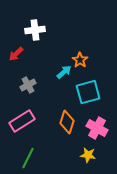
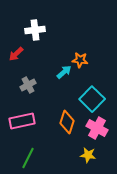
orange star: rotated 28 degrees counterclockwise
cyan square: moved 4 px right, 7 px down; rotated 30 degrees counterclockwise
pink rectangle: rotated 20 degrees clockwise
